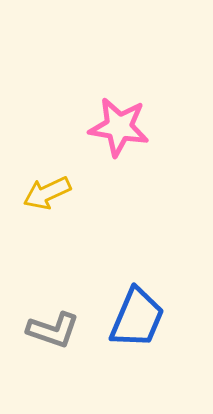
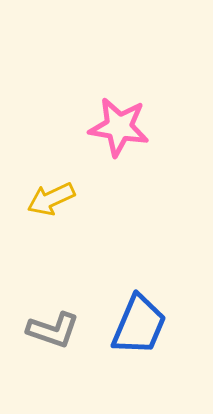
yellow arrow: moved 4 px right, 6 px down
blue trapezoid: moved 2 px right, 7 px down
